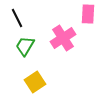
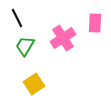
pink rectangle: moved 7 px right, 9 px down
yellow square: moved 1 px left, 2 px down
